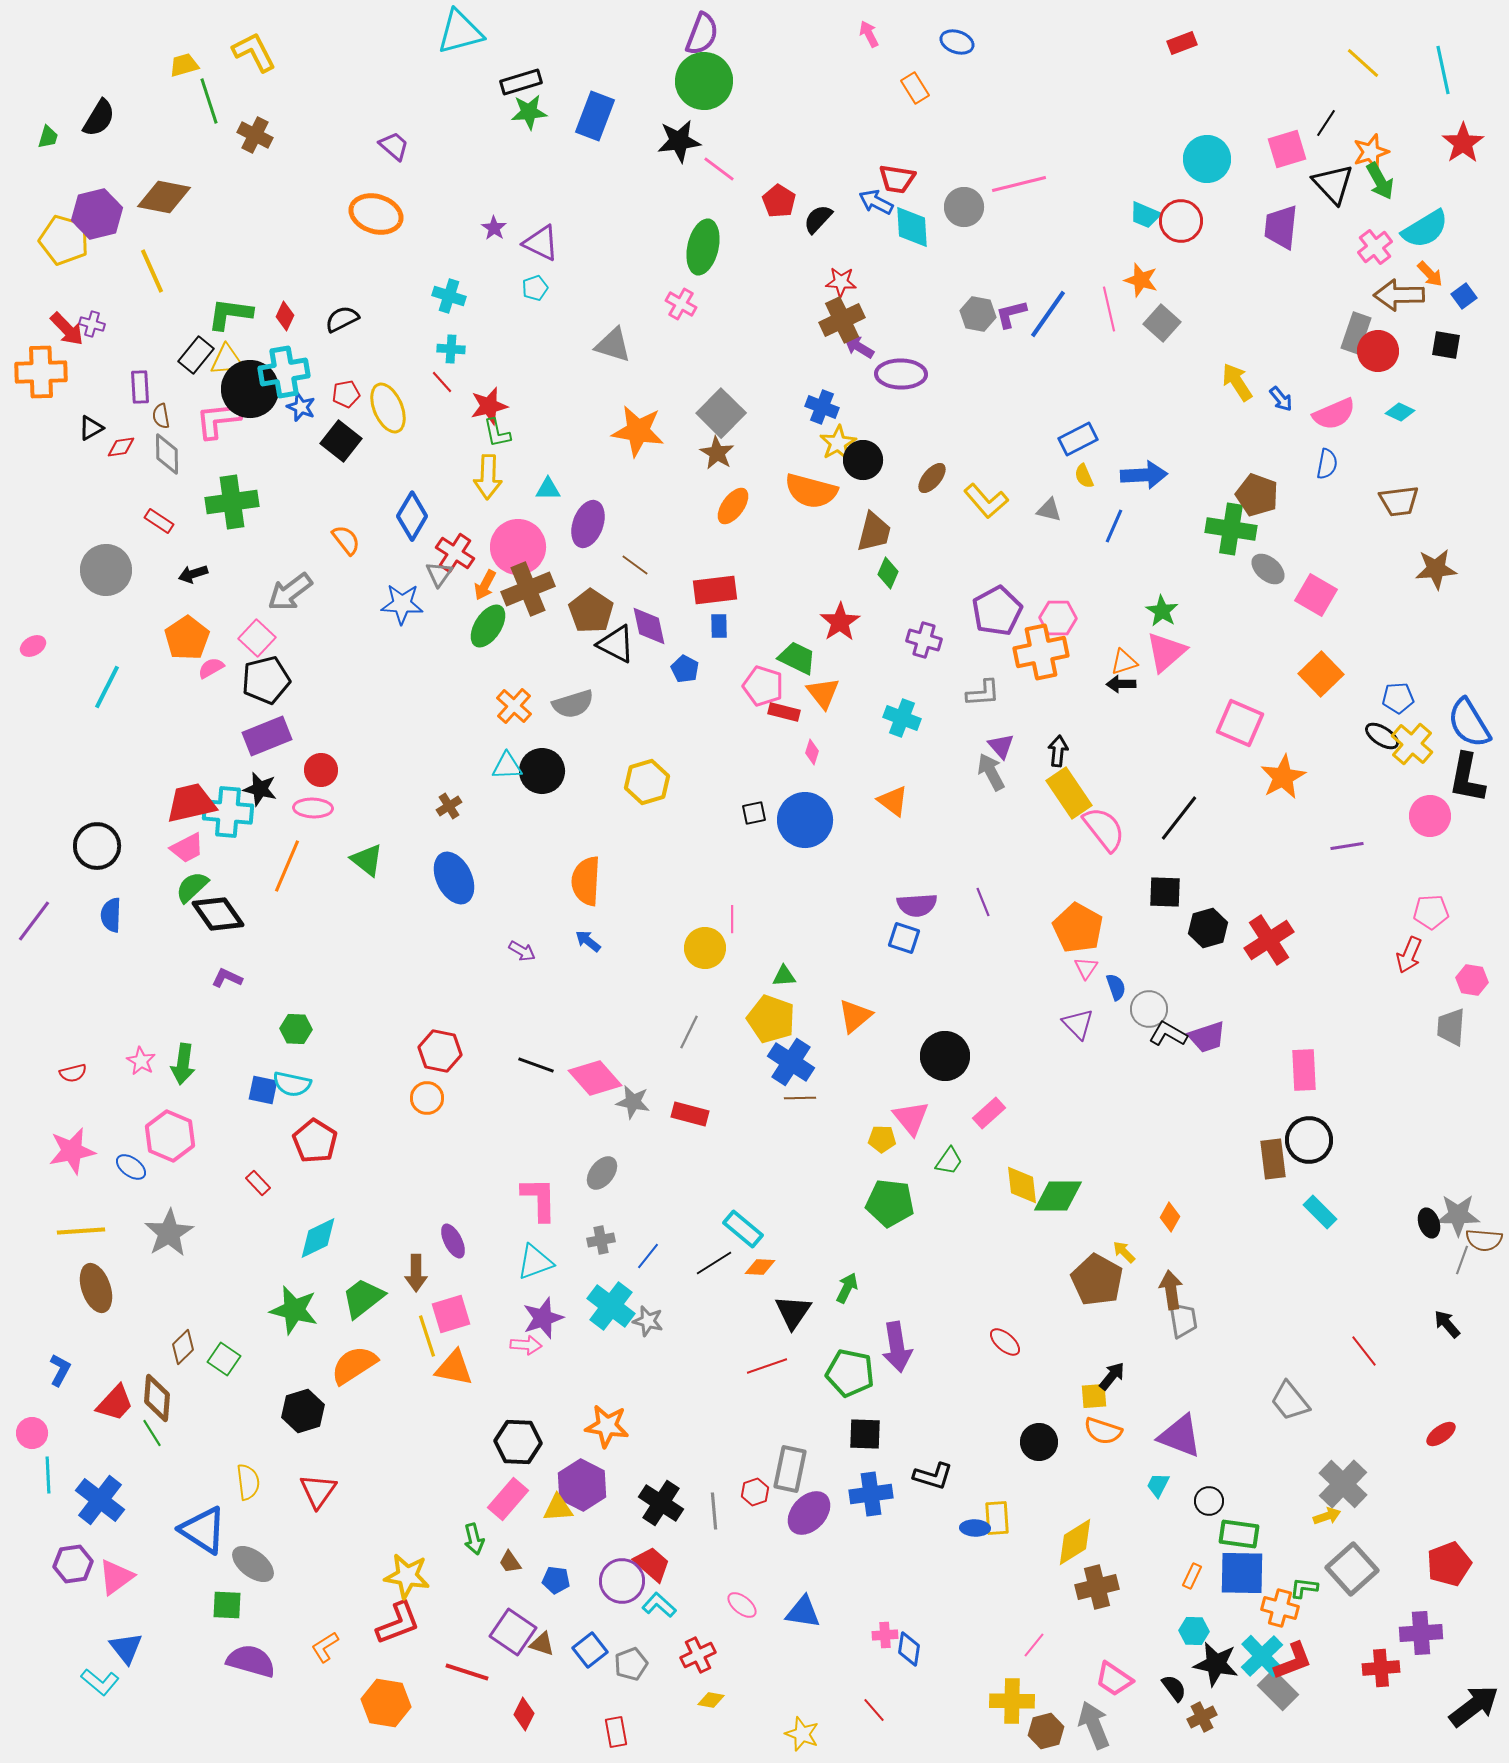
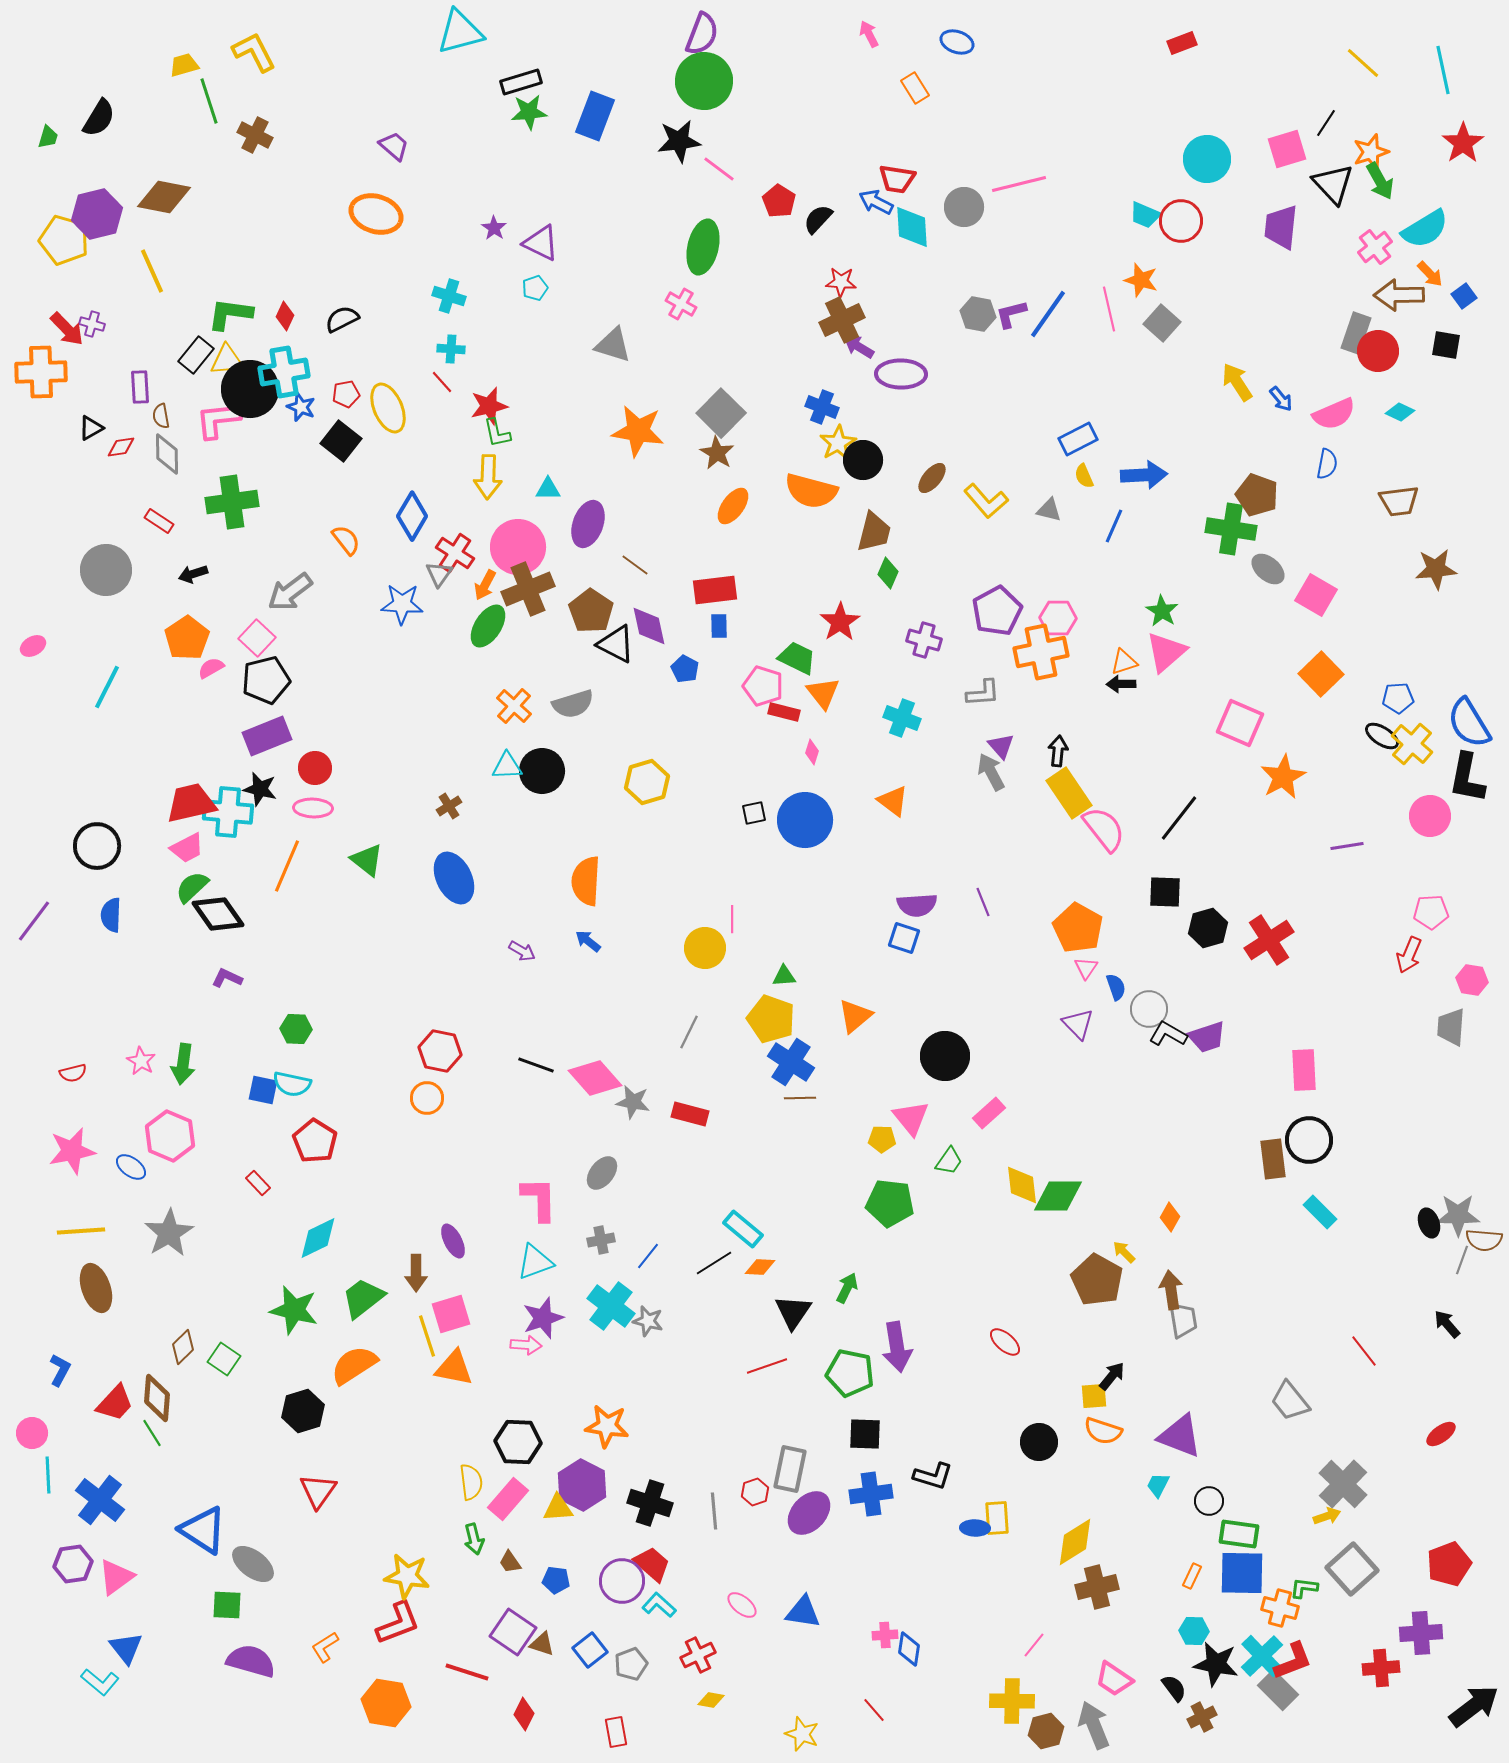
red circle at (321, 770): moved 6 px left, 2 px up
yellow semicircle at (248, 1482): moved 223 px right
black cross at (661, 1503): moved 11 px left; rotated 15 degrees counterclockwise
